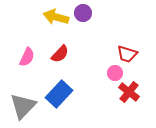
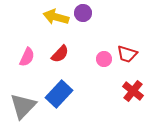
pink circle: moved 11 px left, 14 px up
red cross: moved 4 px right, 1 px up
